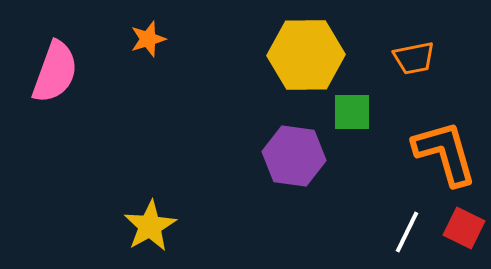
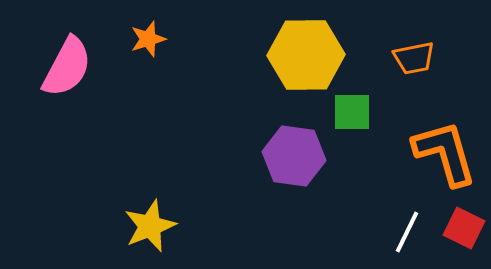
pink semicircle: moved 12 px right, 5 px up; rotated 8 degrees clockwise
yellow star: rotated 8 degrees clockwise
